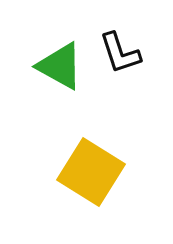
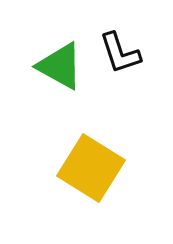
yellow square: moved 4 px up
